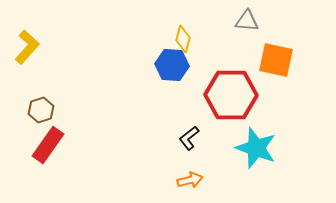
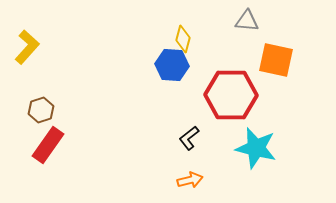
cyan star: rotated 6 degrees counterclockwise
